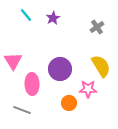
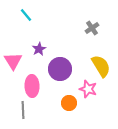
purple star: moved 14 px left, 31 px down
gray cross: moved 5 px left, 1 px down
pink ellipse: moved 2 px down
pink star: rotated 18 degrees clockwise
gray line: moved 1 px right; rotated 66 degrees clockwise
